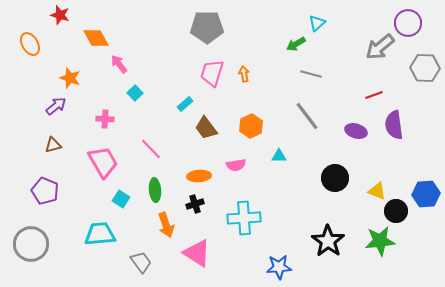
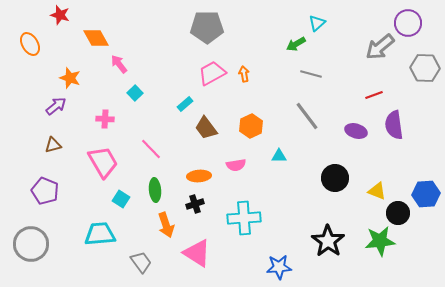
pink trapezoid at (212, 73): rotated 44 degrees clockwise
black circle at (396, 211): moved 2 px right, 2 px down
